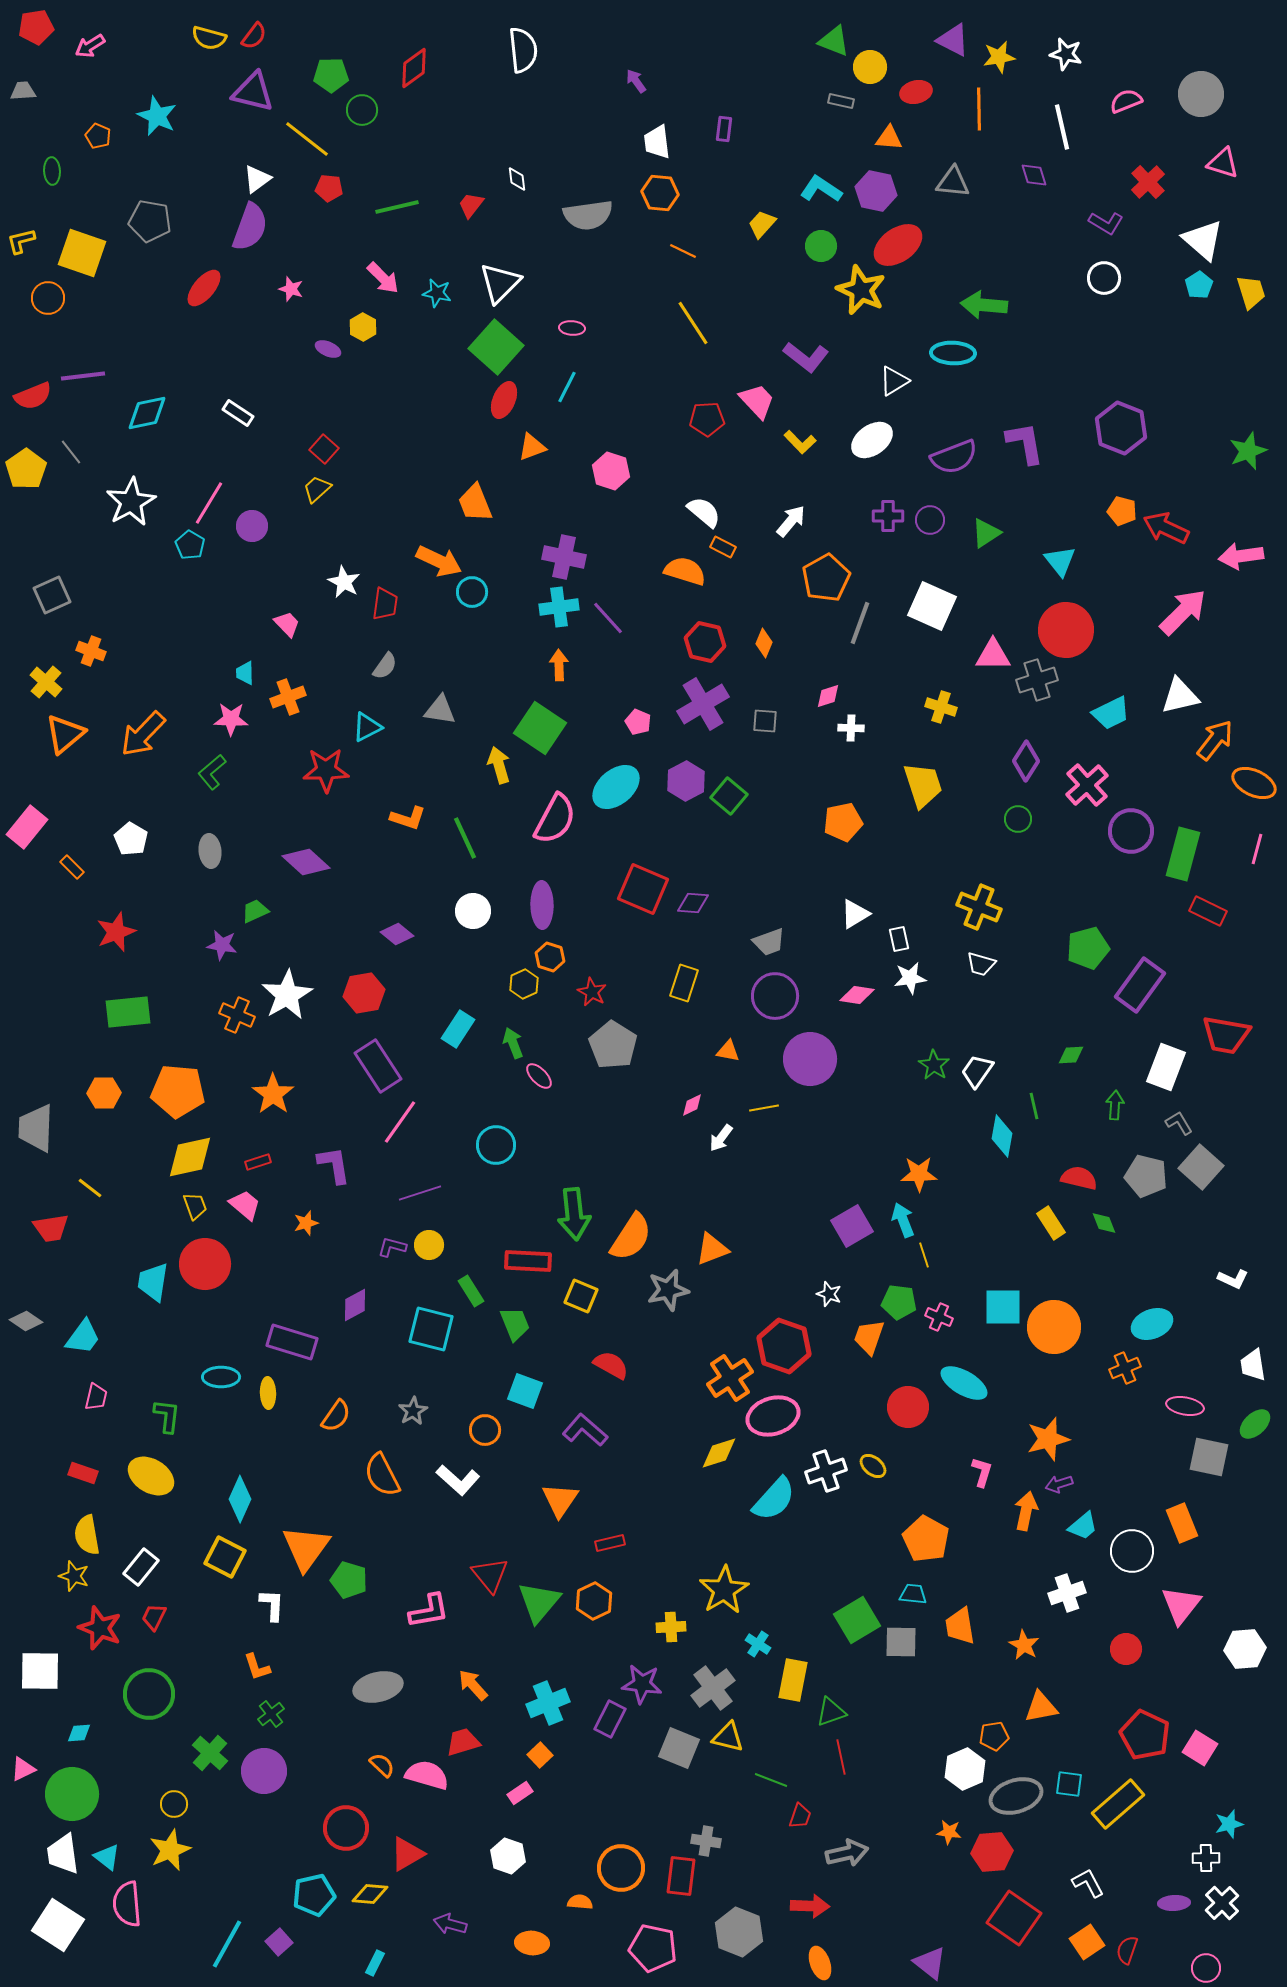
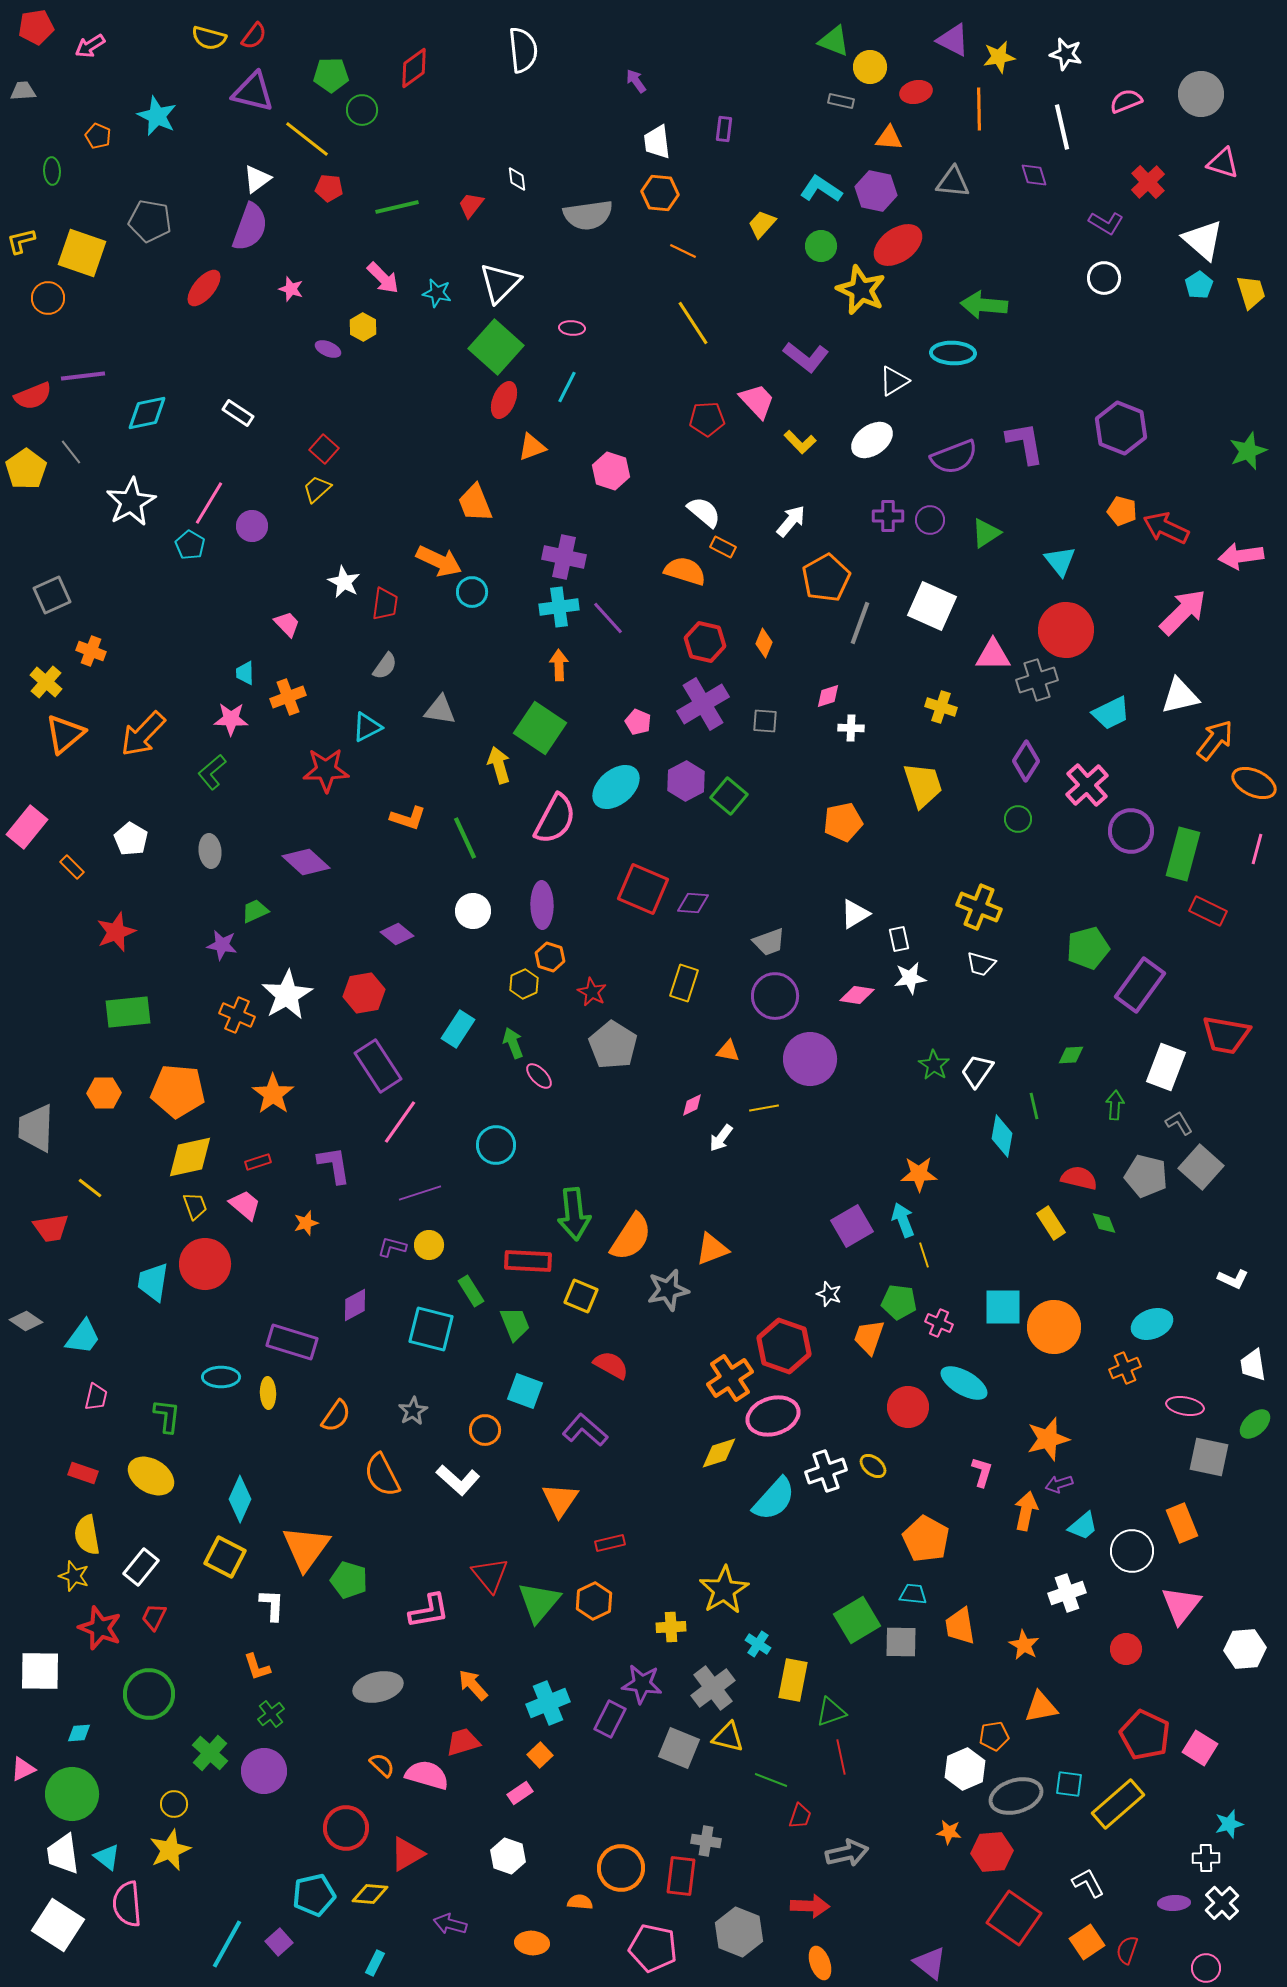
pink cross at (939, 1317): moved 6 px down
